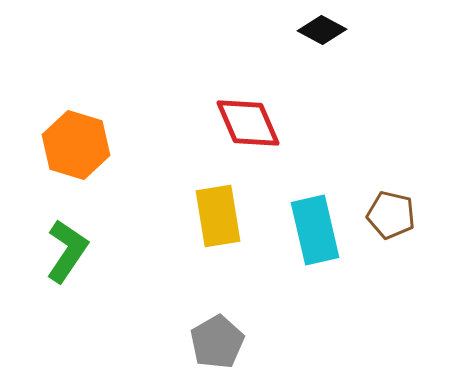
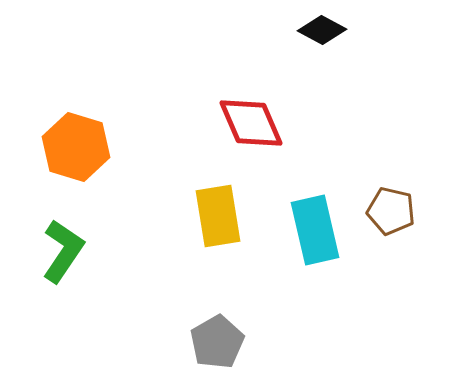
red diamond: moved 3 px right
orange hexagon: moved 2 px down
brown pentagon: moved 4 px up
green L-shape: moved 4 px left
